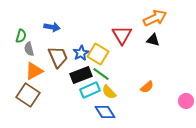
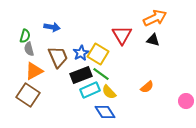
green semicircle: moved 4 px right
